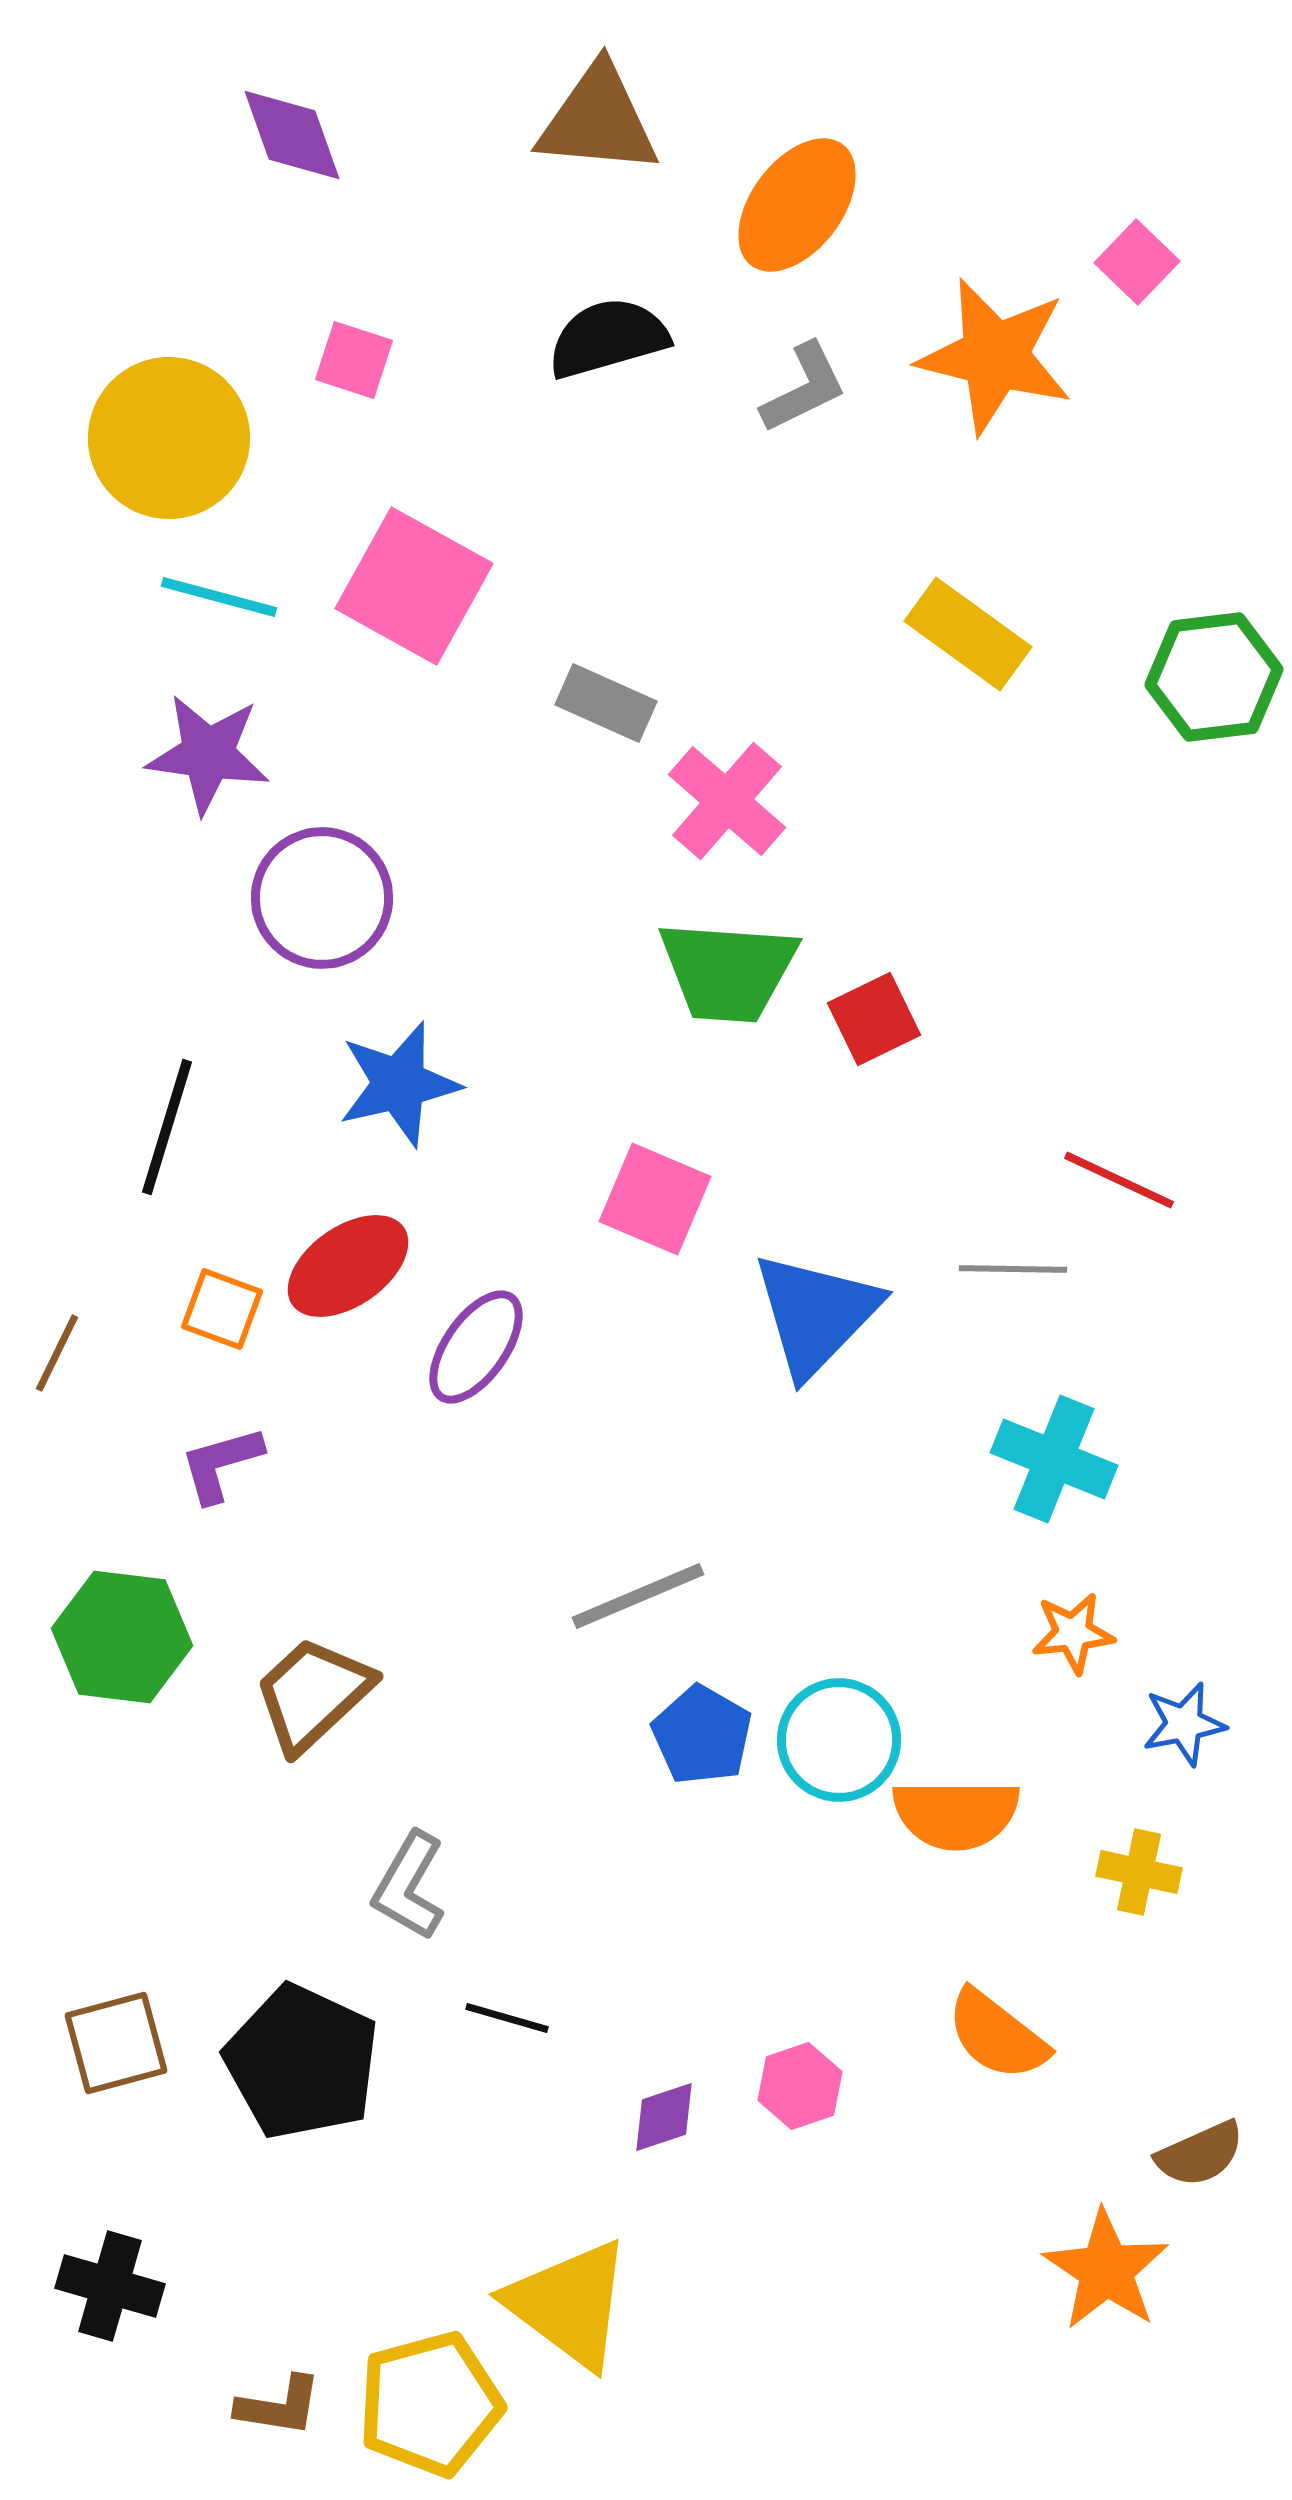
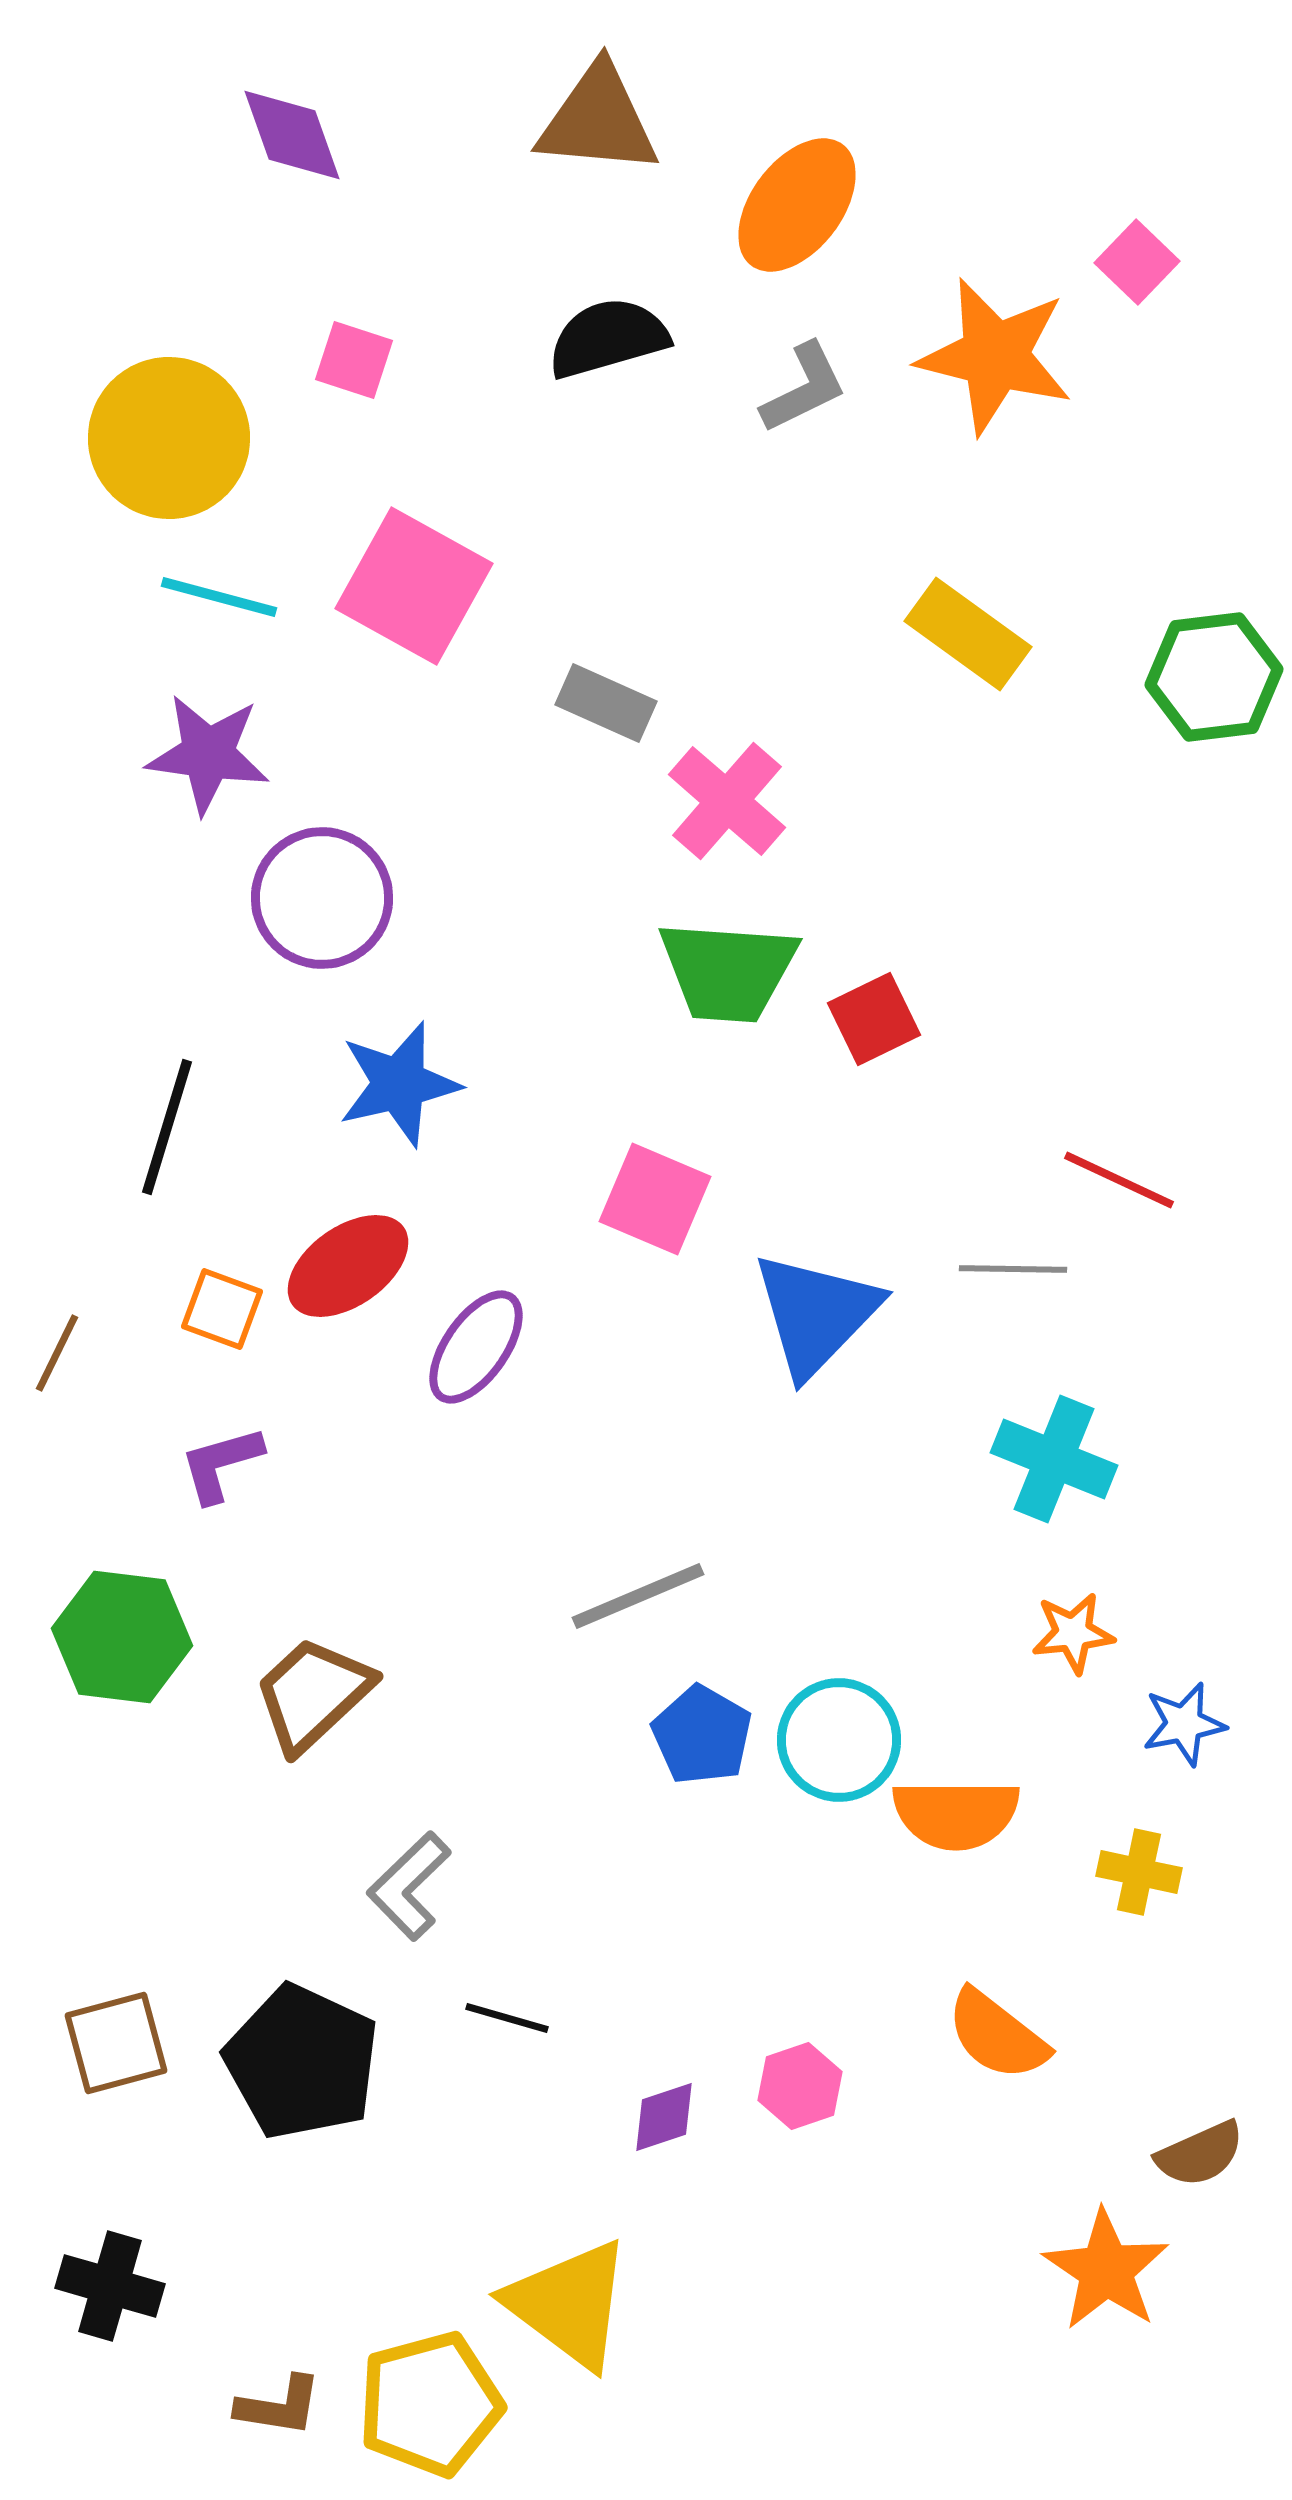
gray L-shape at (409, 1886): rotated 16 degrees clockwise
